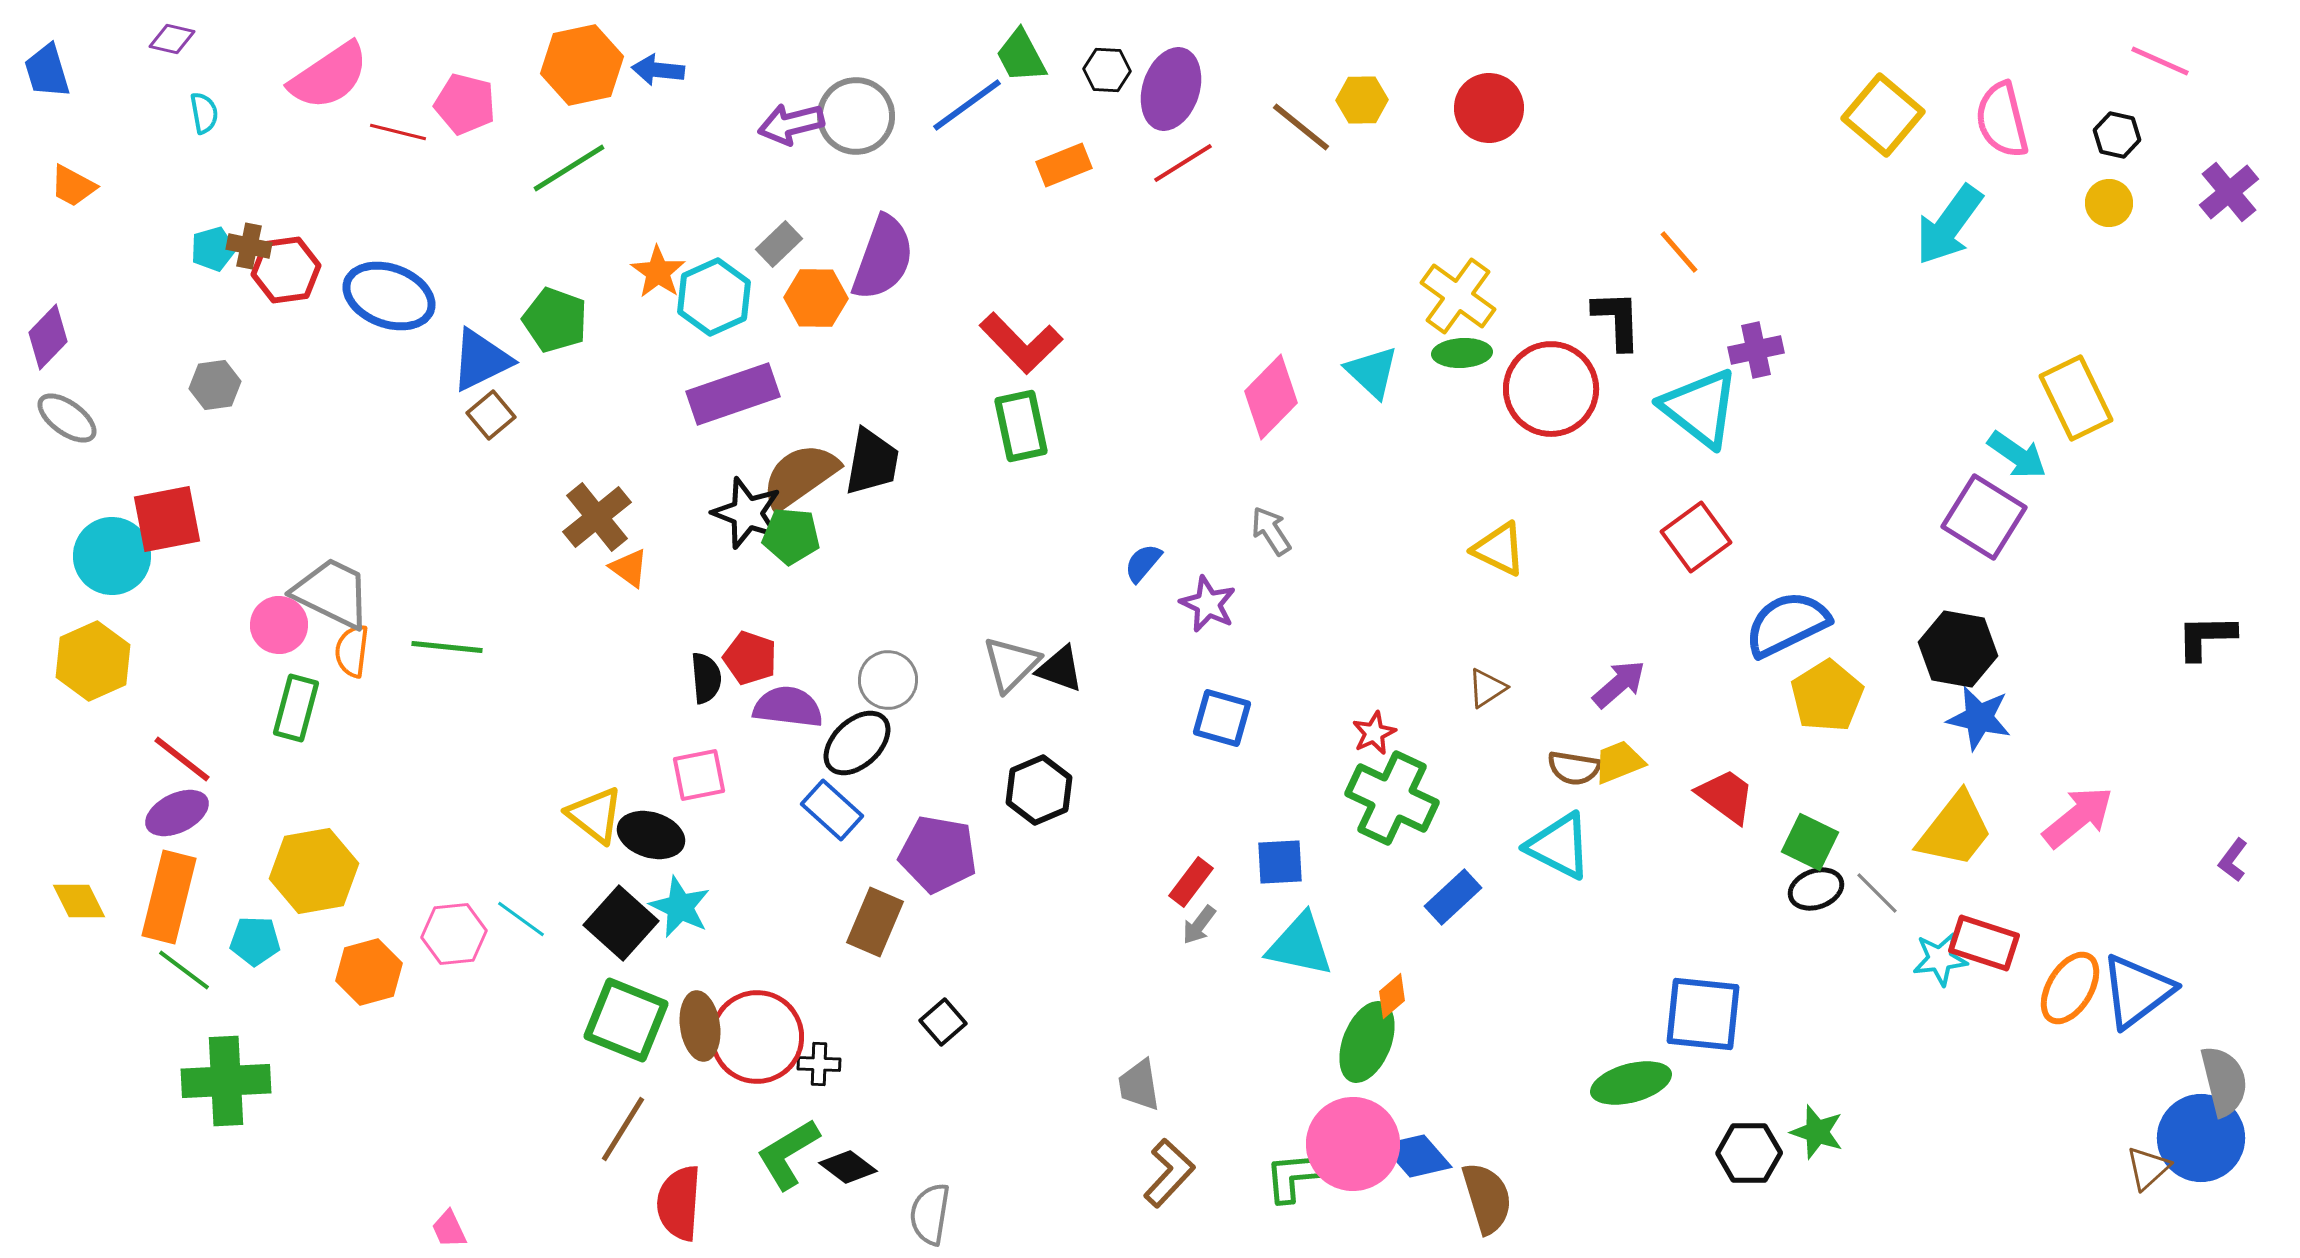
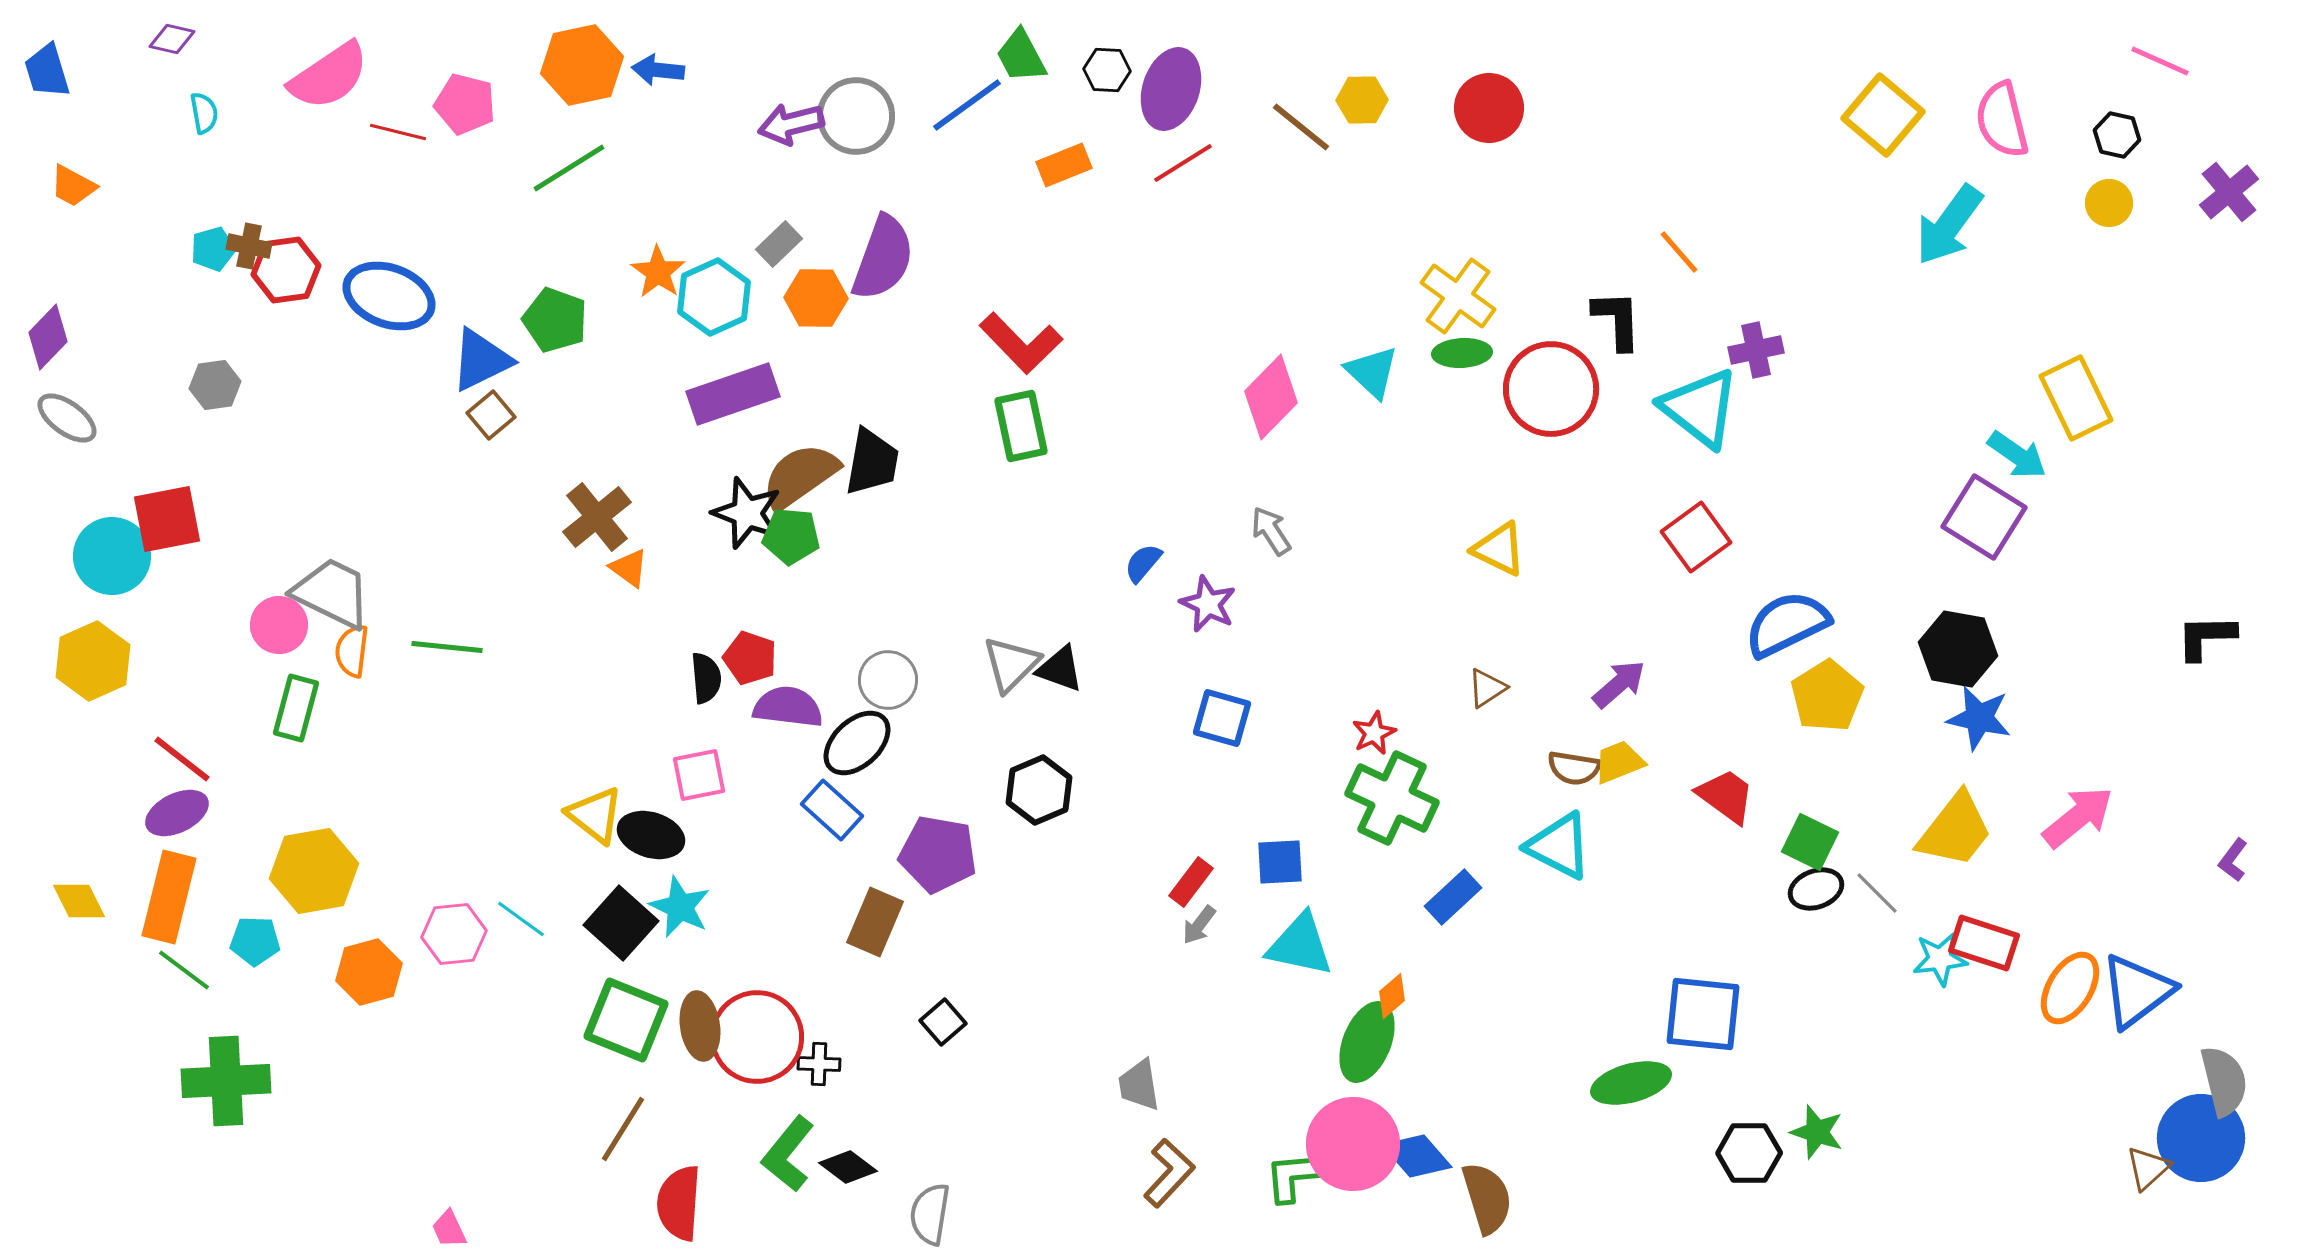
green L-shape at (788, 1154): rotated 20 degrees counterclockwise
